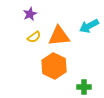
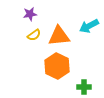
purple star: rotated 16 degrees clockwise
yellow semicircle: moved 2 px up
orange hexagon: moved 3 px right
